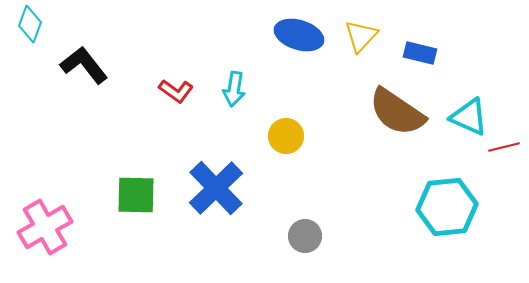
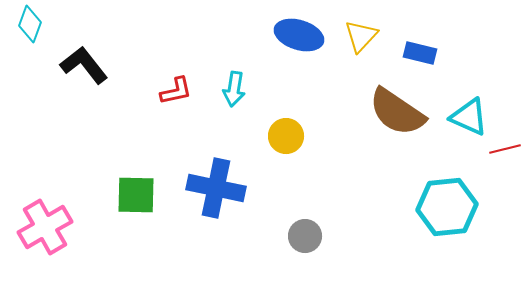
red L-shape: rotated 48 degrees counterclockwise
red line: moved 1 px right, 2 px down
blue cross: rotated 34 degrees counterclockwise
